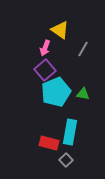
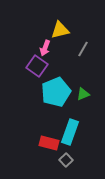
yellow triangle: rotated 48 degrees counterclockwise
purple square: moved 8 px left, 4 px up; rotated 15 degrees counterclockwise
green triangle: rotated 32 degrees counterclockwise
cyan rectangle: rotated 10 degrees clockwise
